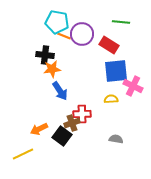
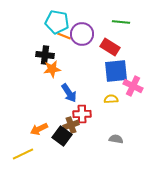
red rectangle: moved 1 px right, 2 px down
blue arrow: moved 9 px right, 2 px down
brown cross: moved 1 px left, 2 px down
